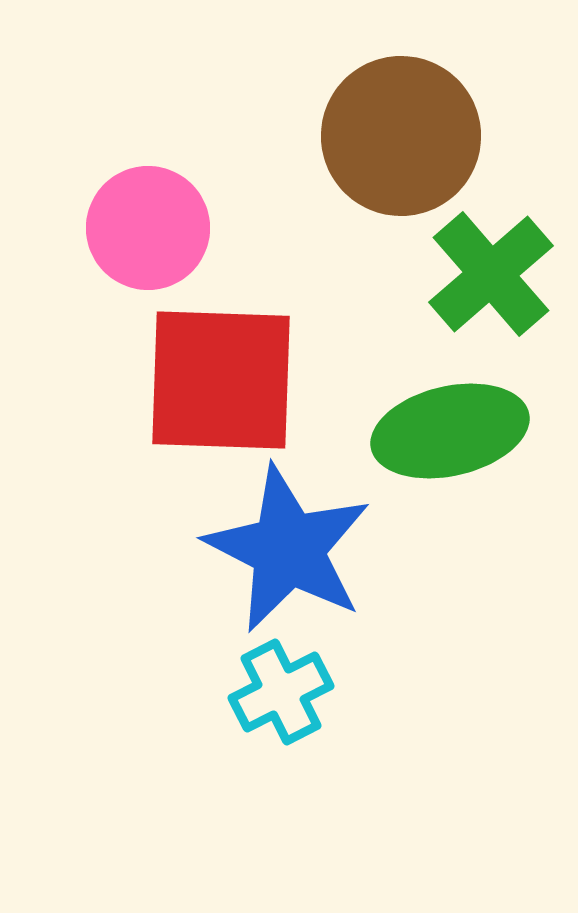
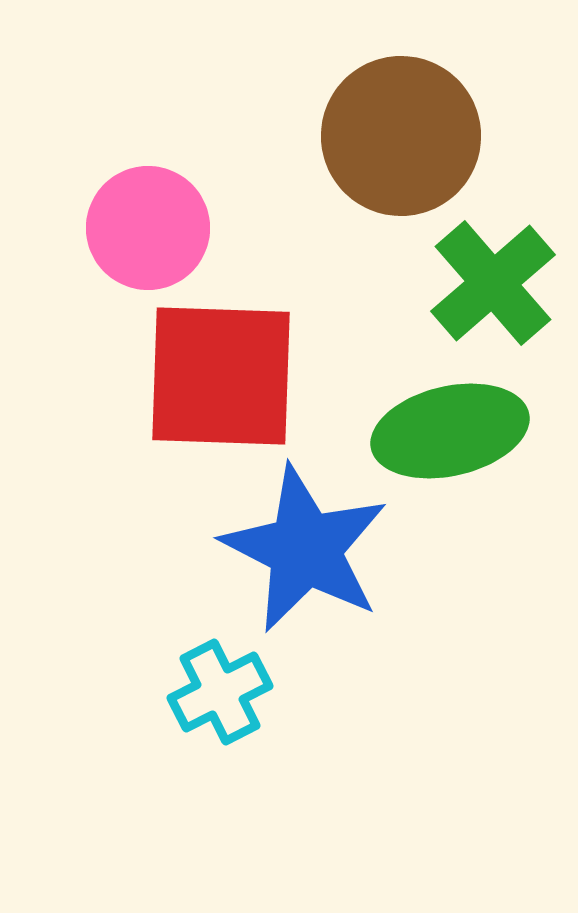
green cross: moved 2 px right, 9 px down
red square: moved 4 px up
blue star: moved 17 px right
cyan cross: moved 61 px left
